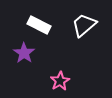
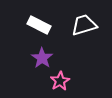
white trapezoid: rotated 24 degrees clockwise
purple star: moved 18 px right, 5 px down
